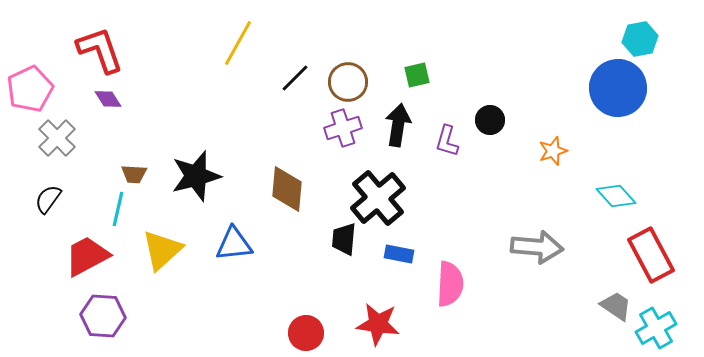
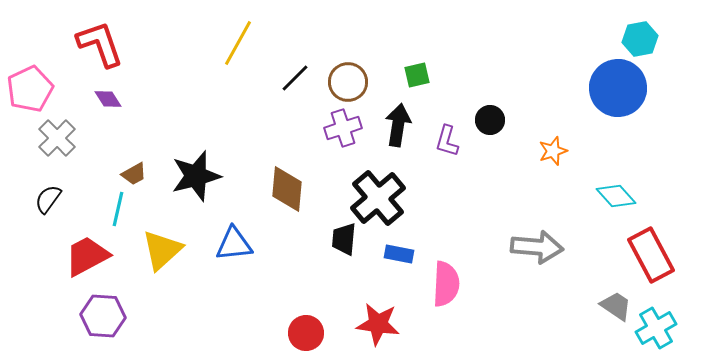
red L-shape: moved 6 px up
brown trapezoid: rotated 32 degrees counterclockwise
pink semicircle: moved 4 px left
